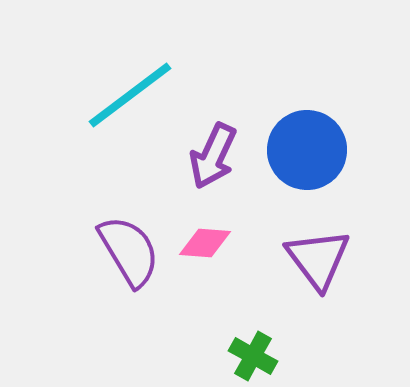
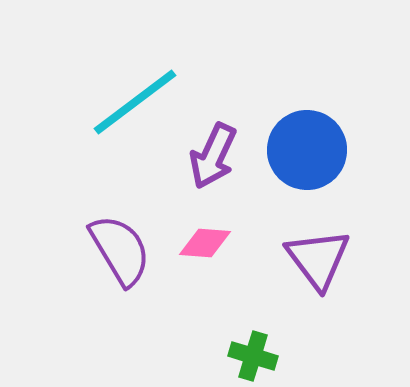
cyan line: moved 5 px right, 7 px down
purple semicircle: moved 9 px left, 1 px up
green cross: rotated 12 degrees counterclockwise
